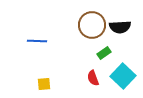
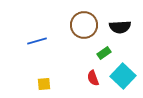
brown circle: moved 8 px left
blue line: rotated 18 degrees counterclockwise
